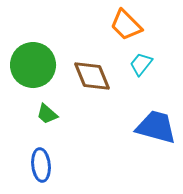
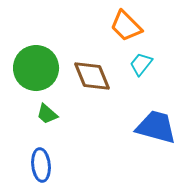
orange trapezoid: moved 1 px down
green circle: moved 3 px right, 3 px down
